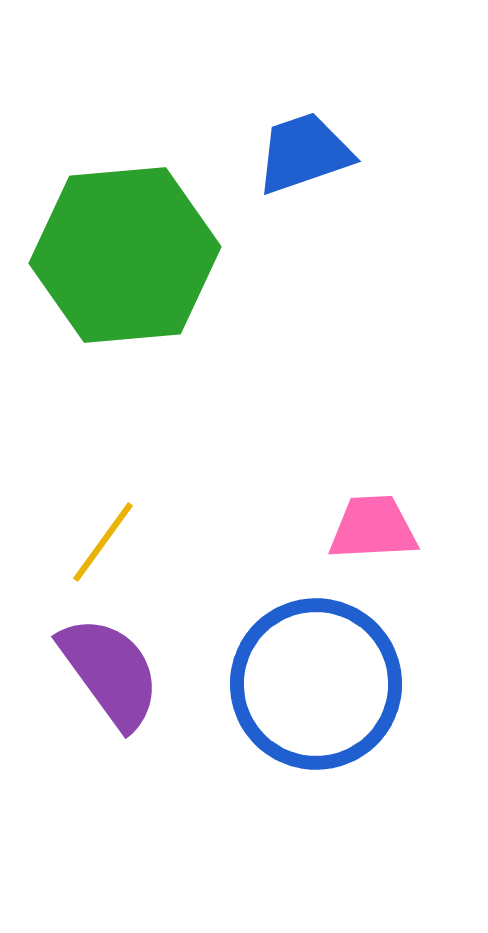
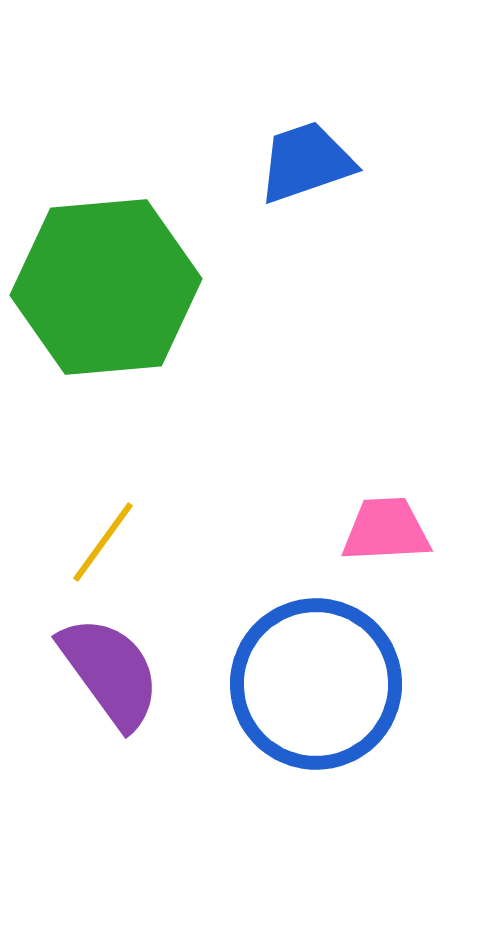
blue trapezoid: moved 2 px right, 9 px down
green hexagon: moved 19 px left, 32 px down
pink trapezoid: moved 13 px right, 2 px down
